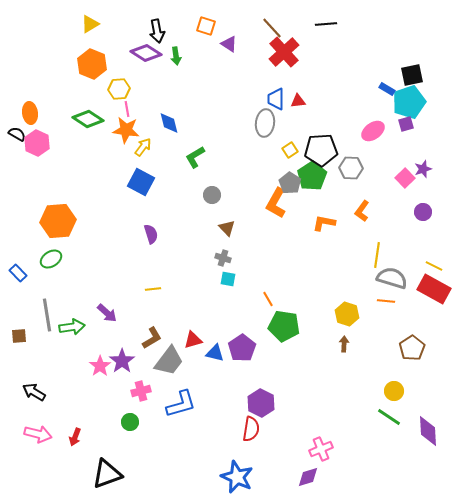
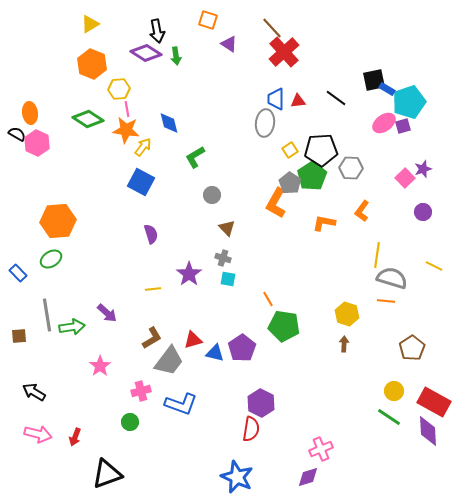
black line at (326, 24): moved 10 px right, 74 px down; rotated 40 degrees clockwise
orange square at (206, 26): moved 2 px right, 6 px up
black square at (412, 75): moved 38 px left, 5 px down
purple square at (406, 124): moved 3 px left, 2 px down
pink ellipse at (373, 131): moved 11 px right, 8 px up
red rectangle at (434, 289): moved 113 px down
purple star at (122, 361): moved 67 px right, 87 px up
blue L-shape at (181, 404): rotated 36 degrees clockwise
